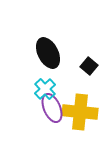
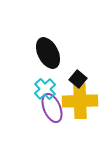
black square: moved 11 px left, 13 px down
yellow cross: moved 11 px up; rotated 8 degrees counterclockwise
